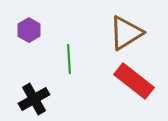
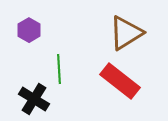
green line: moved 10 px left, 10 px down
red rectangle: moved 14 px left
black cross: rotated 28 degrees counterclockwise
